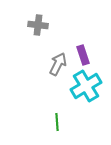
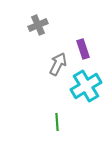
gray cross: rotated 30 degrees counterclockwise
purple rectangle: moved 6 px up
